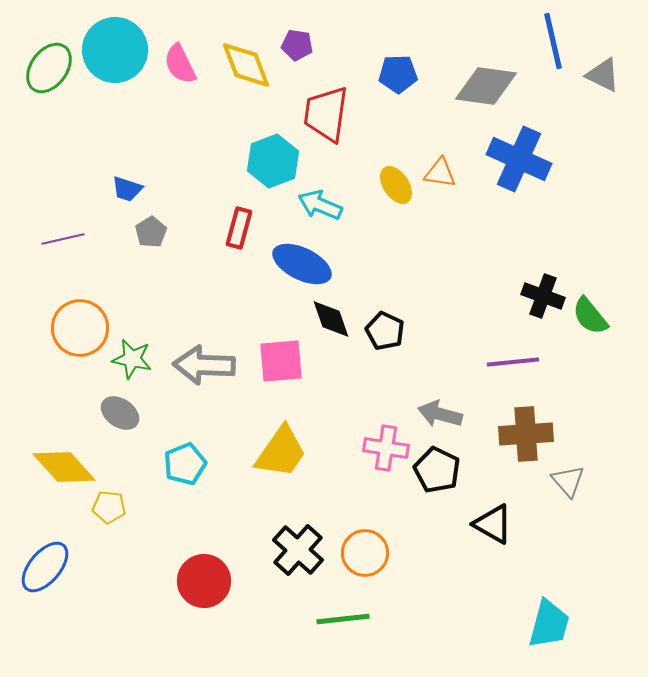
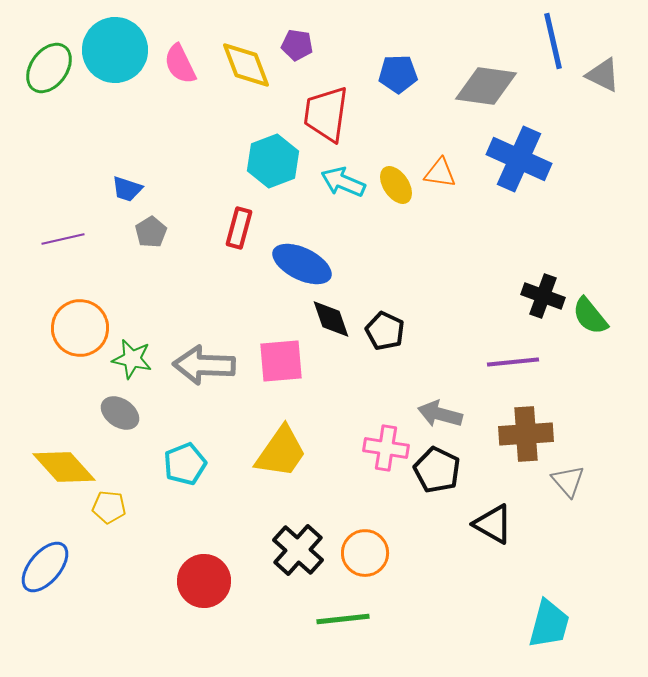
cyan arrow at (320, 205): moved 23 px right, 23 px up
